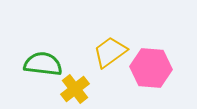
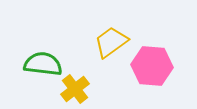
yellow trapezoid: moved 1 px right, 10 px up
pink hexagon: moved 1 px right, 2 px up
